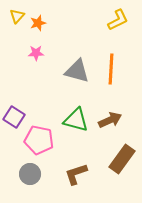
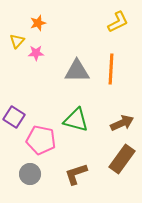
yellow triangle: moved 25 px down
yellow L-shape: moved 2 px down
gray triangle: rotated 16 degrees counterclockwise
brown arrow: moved 12 px right, 3 px down
pink pentagon: moved 2 px right
